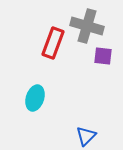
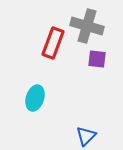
purple square: moved 6 px left, 3 px down
